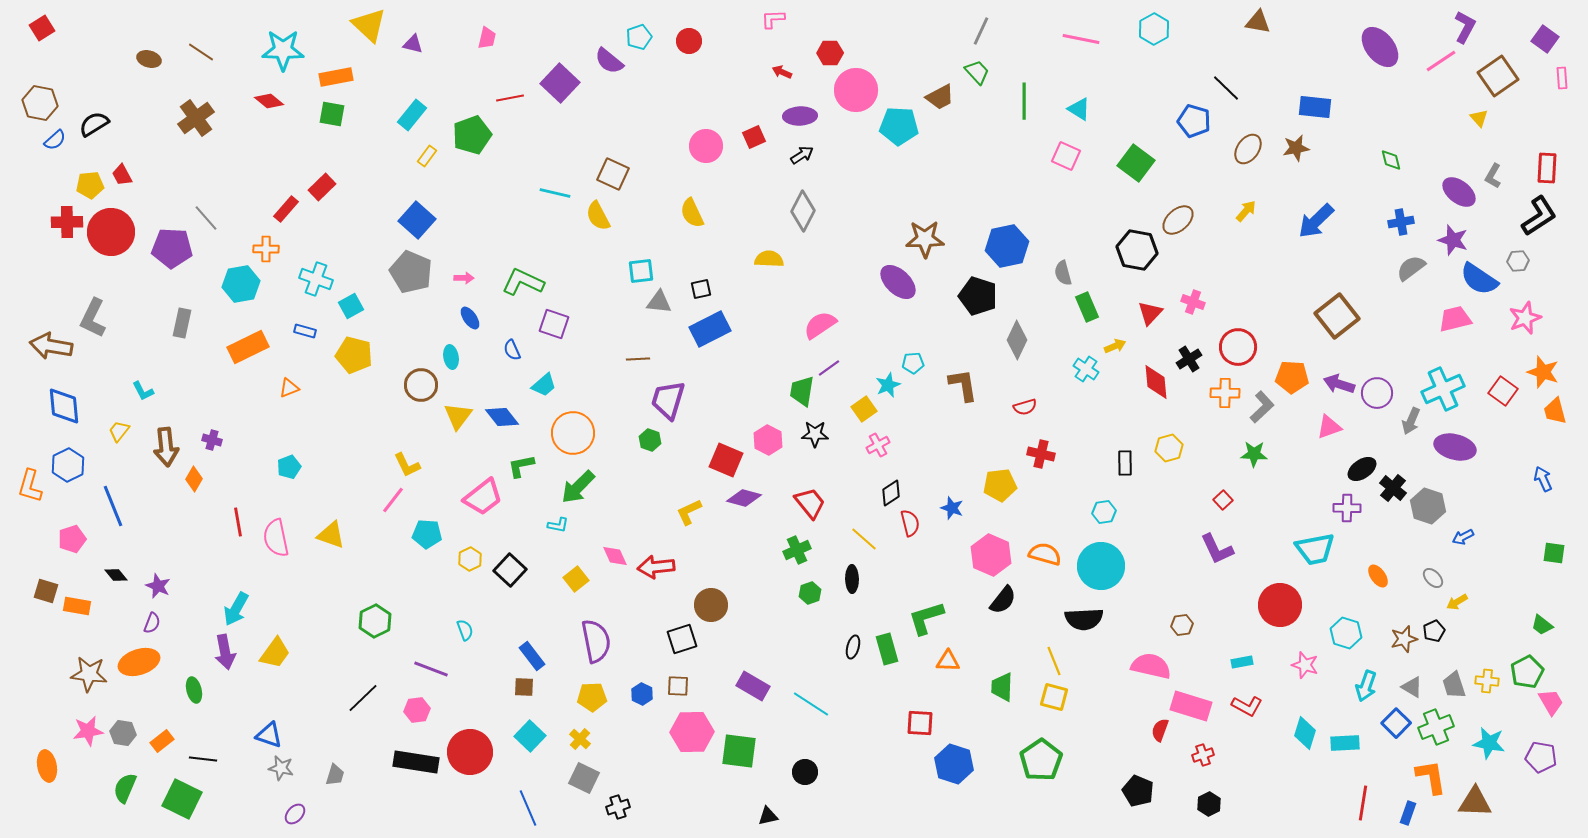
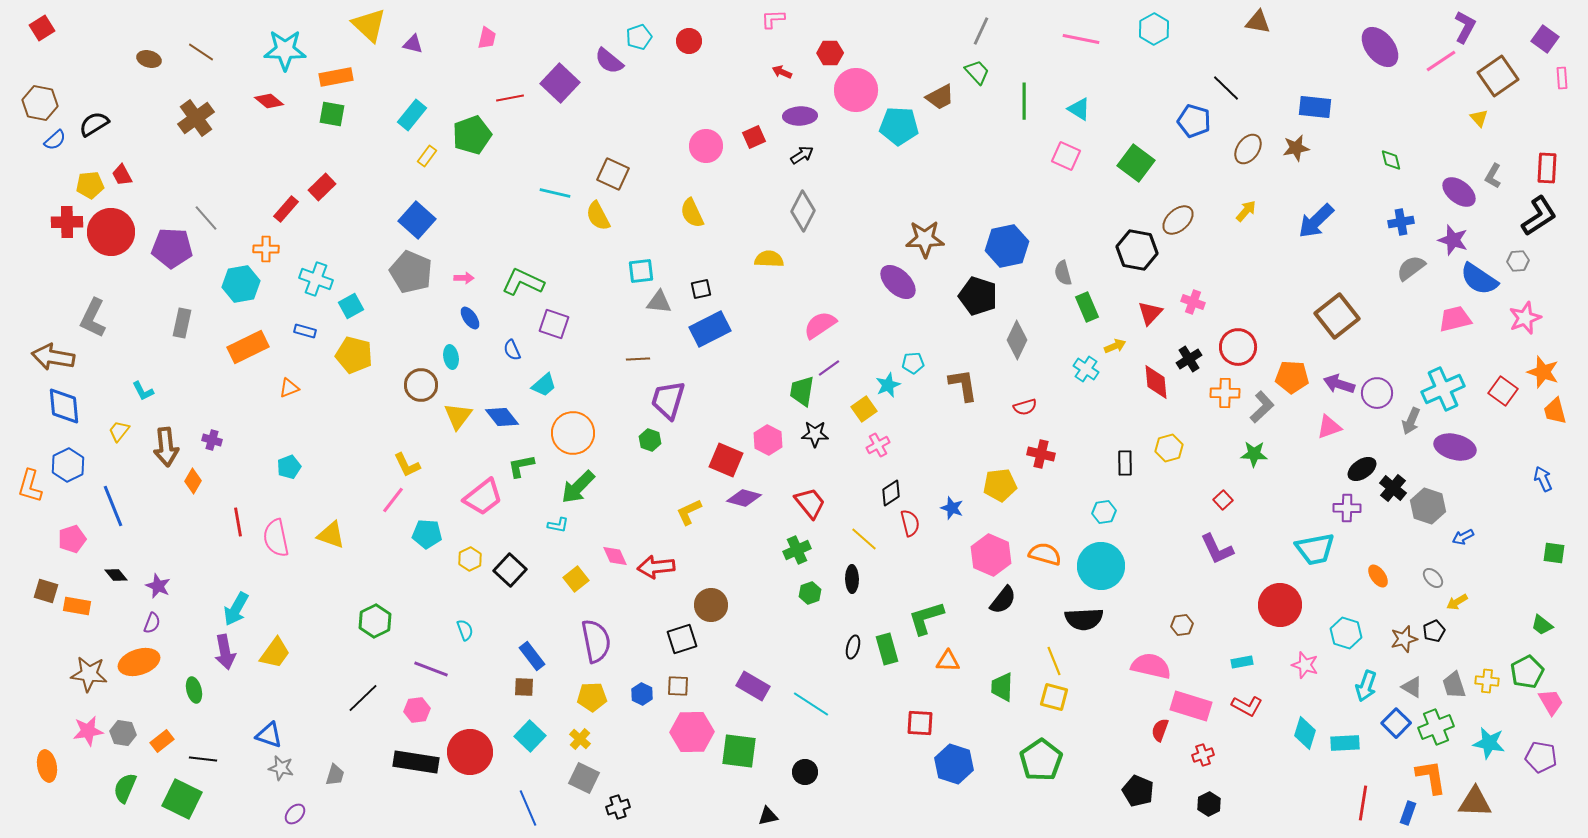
cyan star at (283, 50): moved 2 px right
brown arrow at (51, 346): moved 2 px right, 11 px down
orange diamond at (194, 479): moved 1 px left, 2 px down
